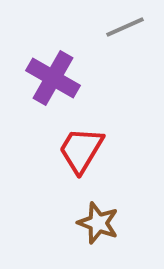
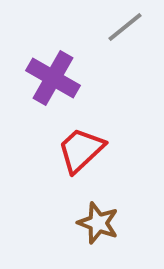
gray line: rotated 15 degrees counterclockwise
red trapezoid: rotated 16 degrees clockwise
